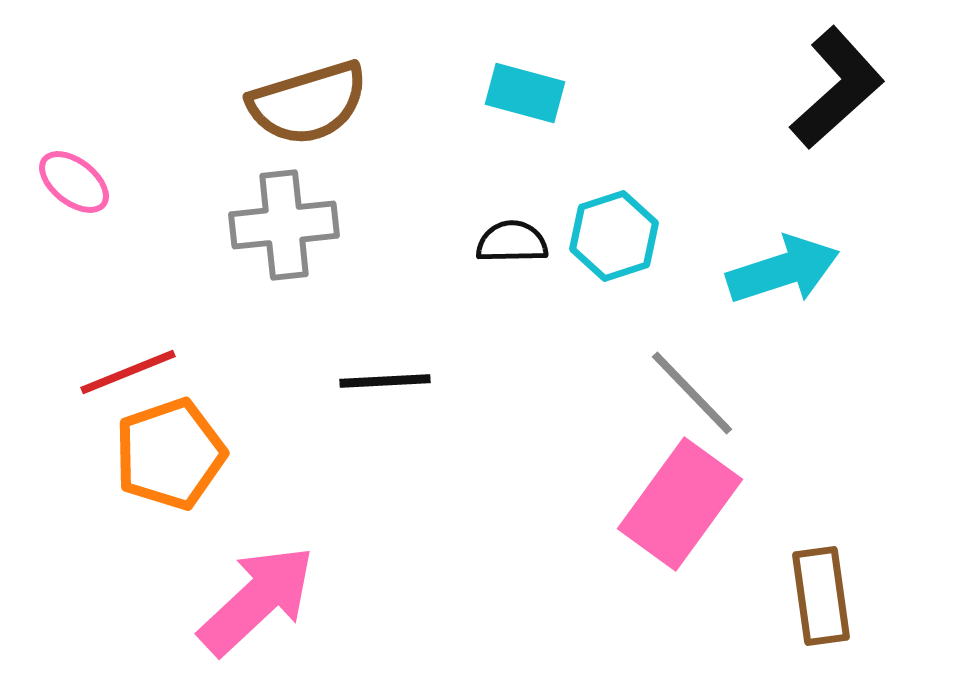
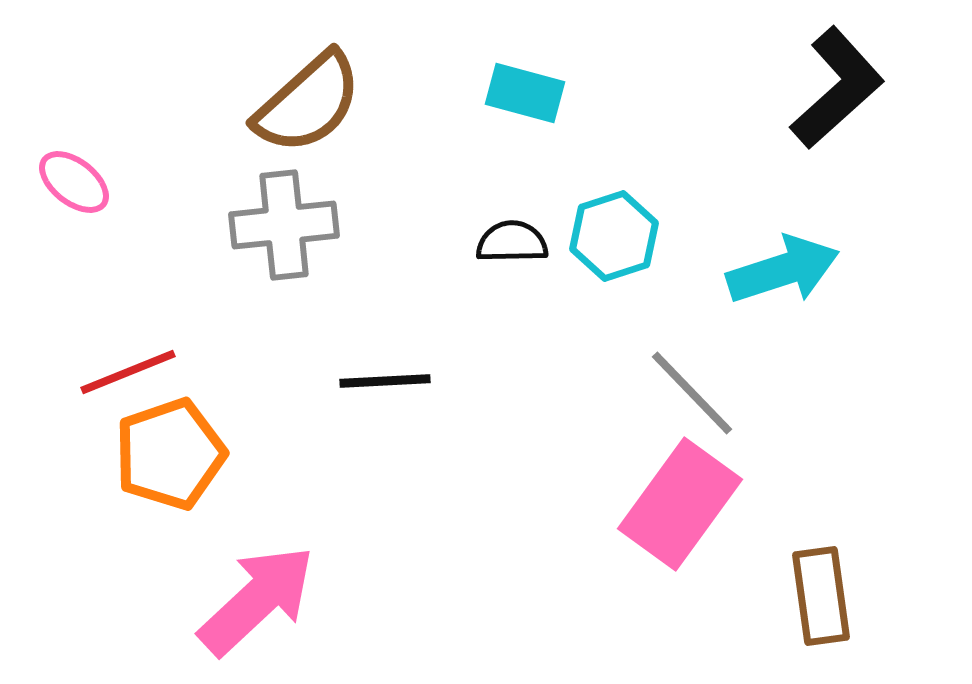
brown semicircle: rotated 25 degrees counterclockwise
